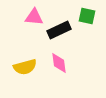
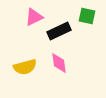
pink triangle: rotated 30 degrees counterclockwise
black rectangle: moved 1 px down
